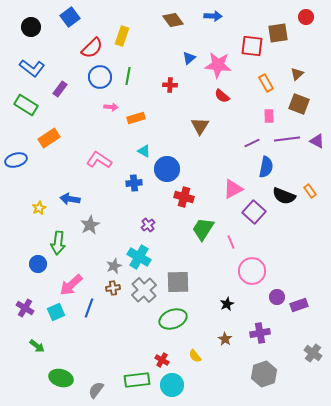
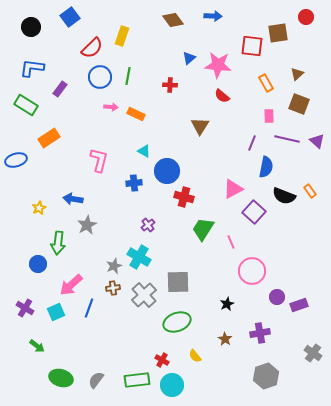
blue L-shape at (32, 68): rotated 150 degrees clockwise
orange rectangle at (136, 118): moved 4 px up; rotated 42 degrees clockwise
purple line at (287, 139): rotated 20 degrees clockwise
purple triangle at (317, 141): rotated 14 degrees clockwise
purple line at (252, 143): rotated 42 degrees counterclockwise
pink L-shape at (99, 160): rotated 70 degrees clockwise
blue circle at (167, 169): moved 2 px down
blue arrow at (70, 199): moved 3 px right
gray star at (90, 225): moved 3 px left
gray cross at (144, 290): moved 5 px down
green ellipse at (173, 319): moved 4 px right, 3 px down
gray hexagon at (264, 374): moved 2 px right, 2 px down
gray semicircle at (96, 390): moved 10 px up
